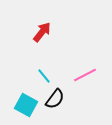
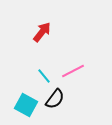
pink line: moved 12 px left, 4 px up
